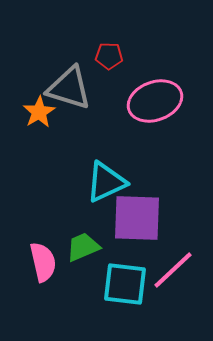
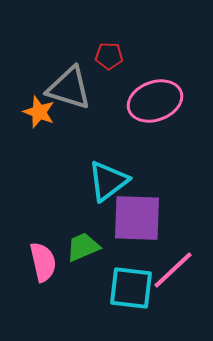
orange star: rotated 20 degrees counterclockwise
cyan triangle: moved 2 px right, 1 px up; rotated 12 degrees counterclockwise
cyan square: moved 6 px right, 4 px down
